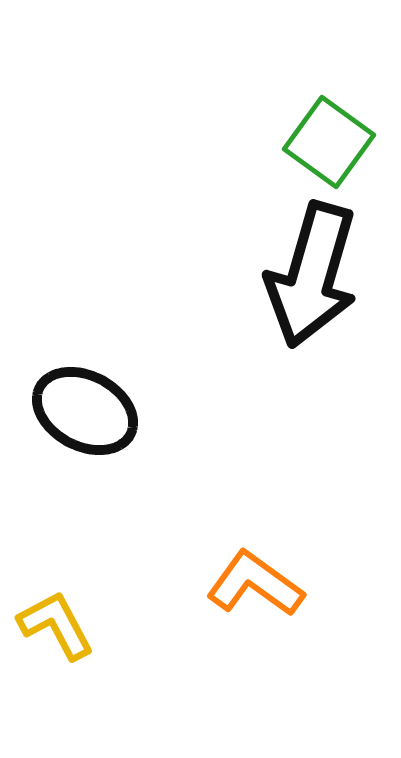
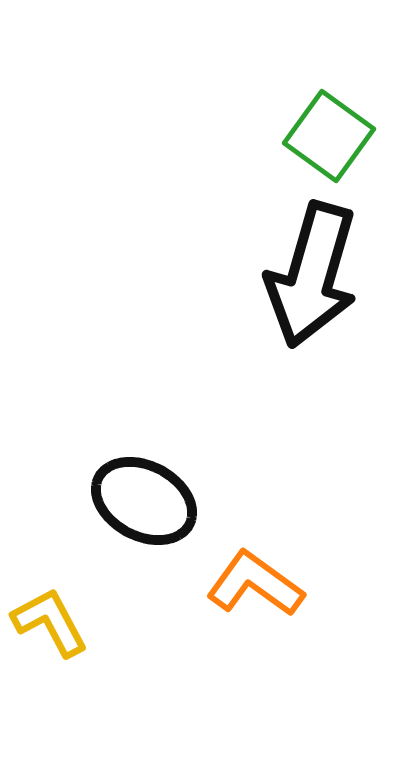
green square: moved 6 px up
black ellipse: moved 59 px right, 90 px down
yellow L-shape: moved 6 px left, 3 px up
